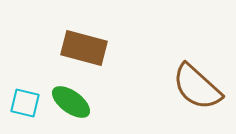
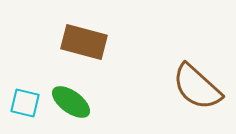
brown rectangle: moved 6 px up
